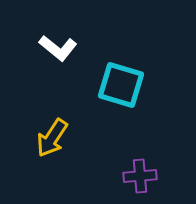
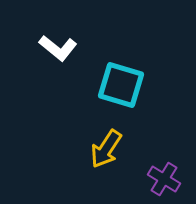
yellow arrow: moved 54 px right, 11 px down
purple cross: moved 24 px right, 3 px down; rotated 36 degrees clockwise
